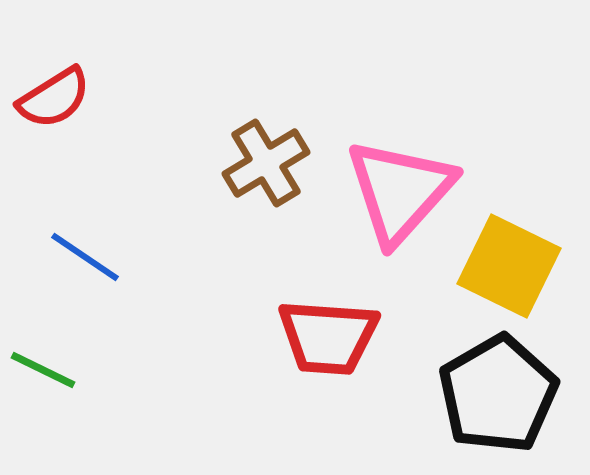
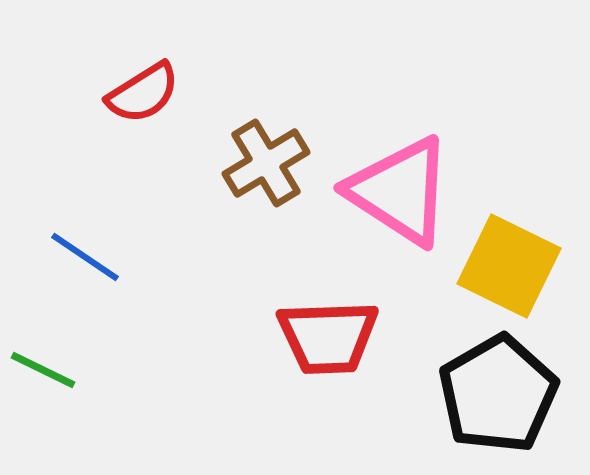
red semicircle: moved 89 px right, 5 px up
pink triangle: rotated 39 degrees counterclockwise
red trapezoid: rotated 6 degrees counterclockwise
